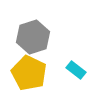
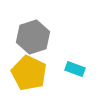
cyan rectangle: moved 1 px left, 1 px up; rotated 18 degrees counterclockwise
